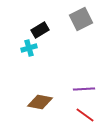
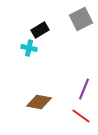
cyan cross: rotated 28 degrees clockwise
purple line: rotated 65 degrees counterclockwise
brown diamond: moved 1 px left
red line: moved 4 px left, 1 px down
